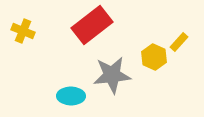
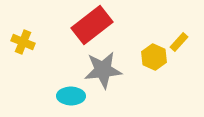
yellow cross: moved 11 px down
gray star: moved 9 px left, 5 px up
